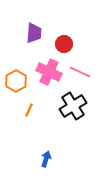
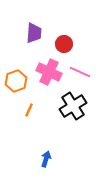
orange hexagon: rotated 10 degrees clockwise
